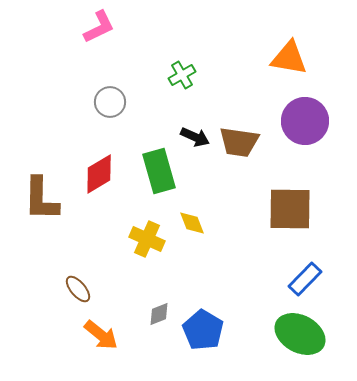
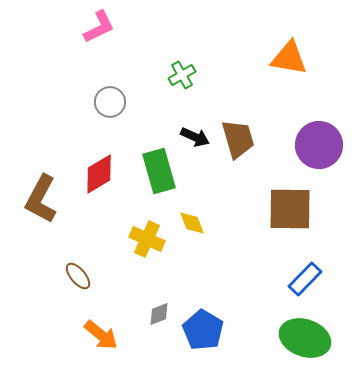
purple circle: moved 14 px right, 24 px down
brown trapezoid: moved 1 px left, 3 px up; rotated 114 degrees counterclockwise
brown L-shape: rotated 27 degrees clockwise
brown ellipse: moved 13 px up
green ellipse: moved 5 px right, 4 px down; rotated 9 degrees counterclockwise
